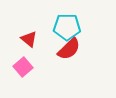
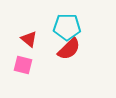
pink square: moved 2 px up; rotated 36 degrees counterclockwise
